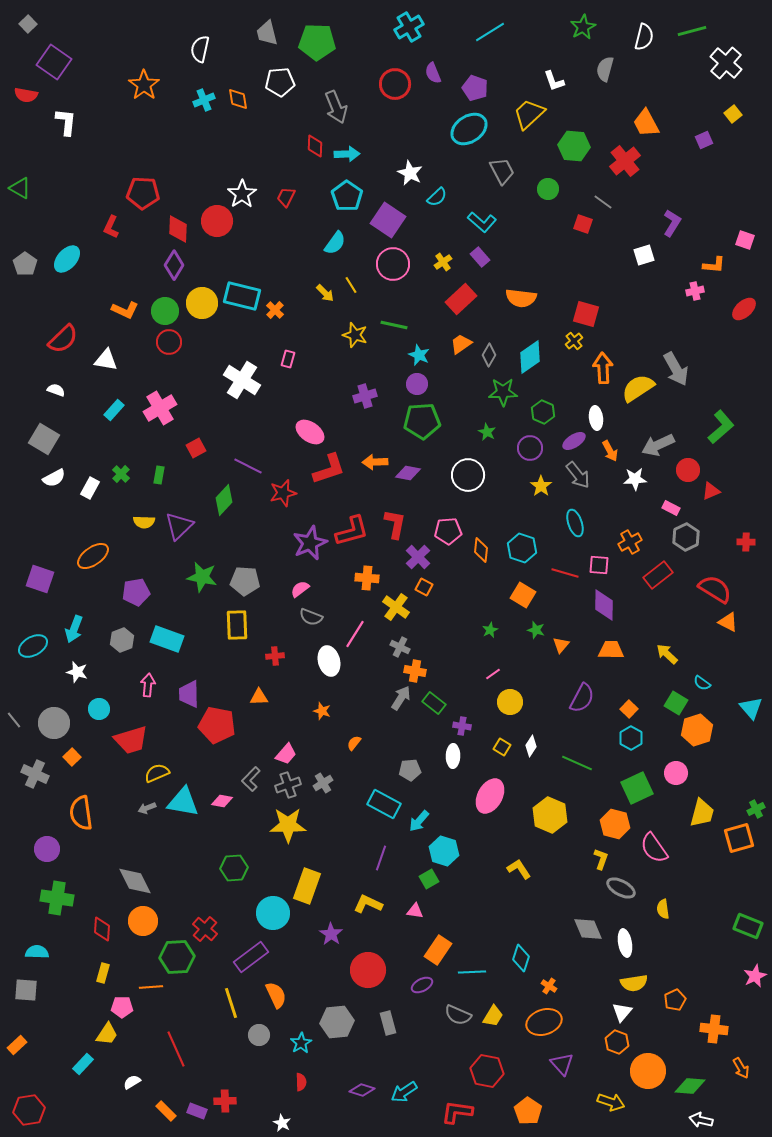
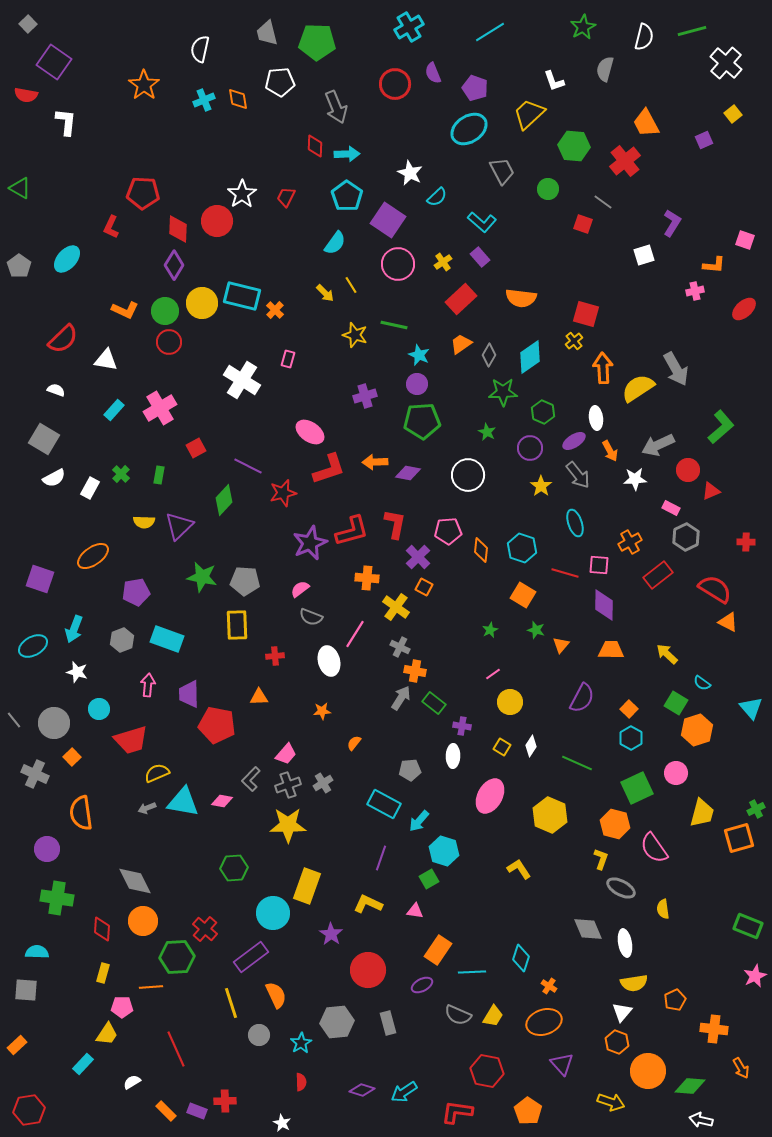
gray pentagon at (25, 264): moved 6 px left, 2 px down
pink circle at (393, 264): moved 5 px right
orange star at (322, 711): rotated 24 degrees counterclockwise
